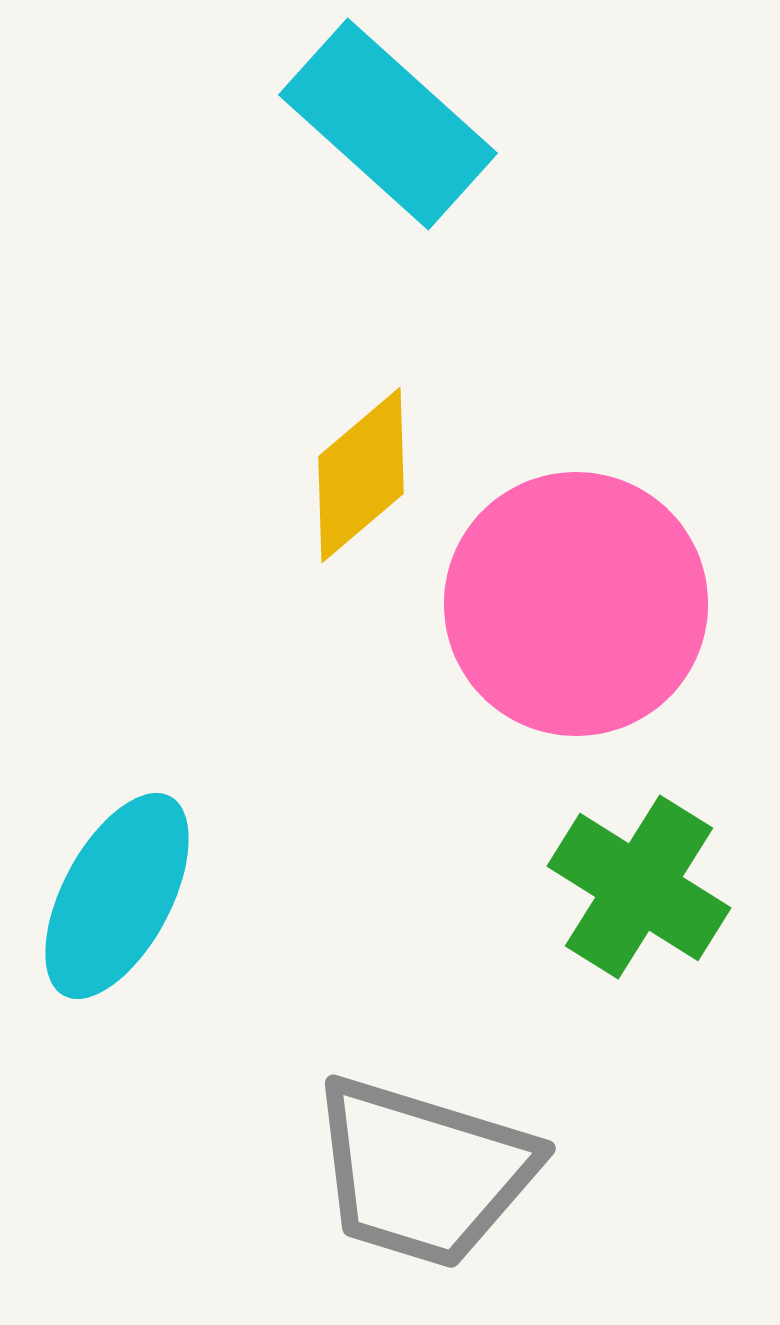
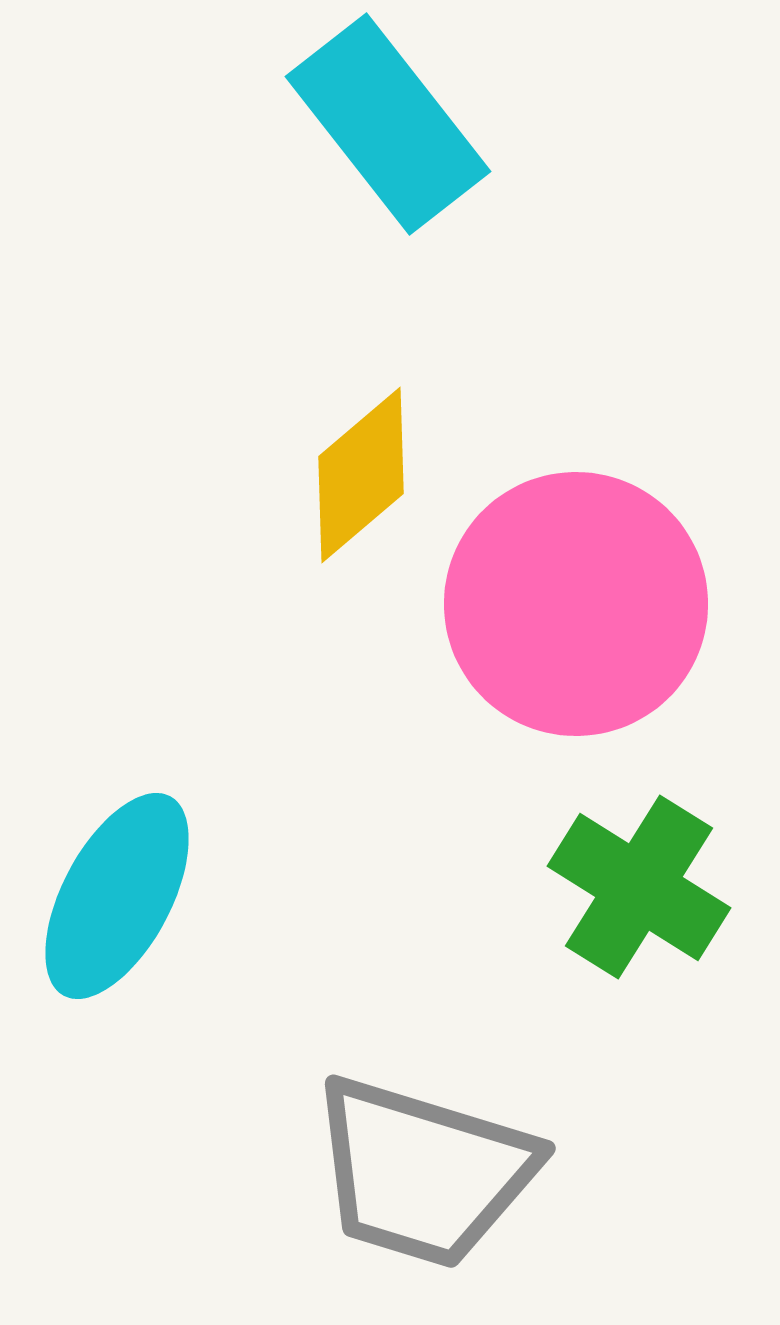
cyan rectangle: rotated 10 degrees clockwise
